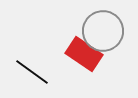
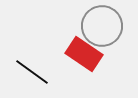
gray circle: moved 1 px left, 5 px up
